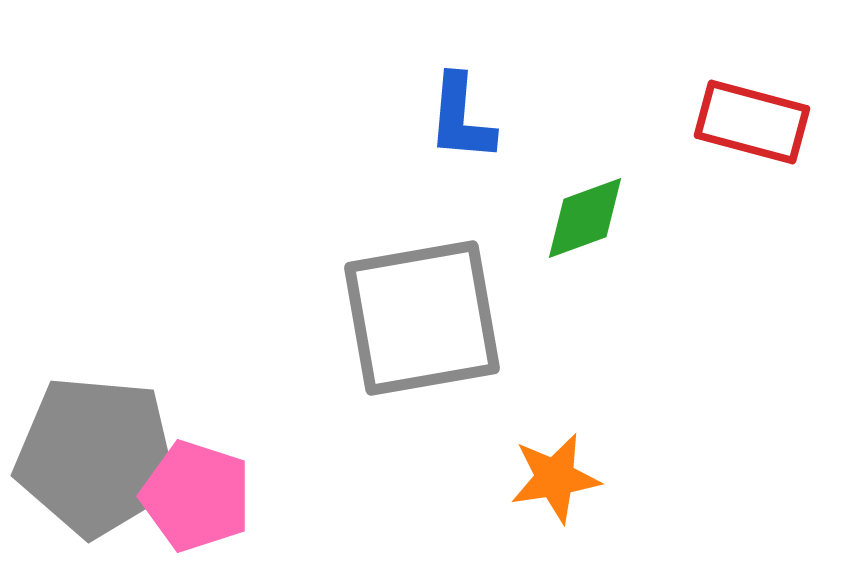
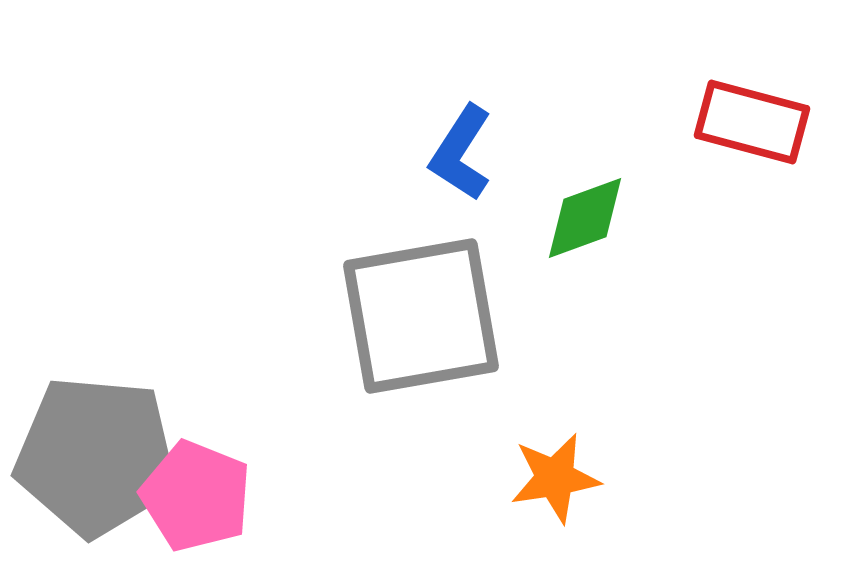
blue L-shape: moved 35 px down; rotated 28 degrees clockwise
gray square: moved 1 px left, 2 px up
pink pentagon: rotated 4 degrees clockwise
